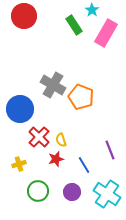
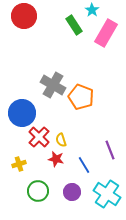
blue circle: moved 2 px right, 4 px down
red star: rotated 28 degrees clockwise
